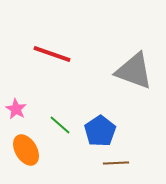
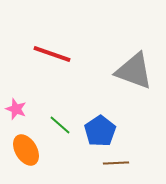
pink star: rotated 10 degrees counterclockwise
